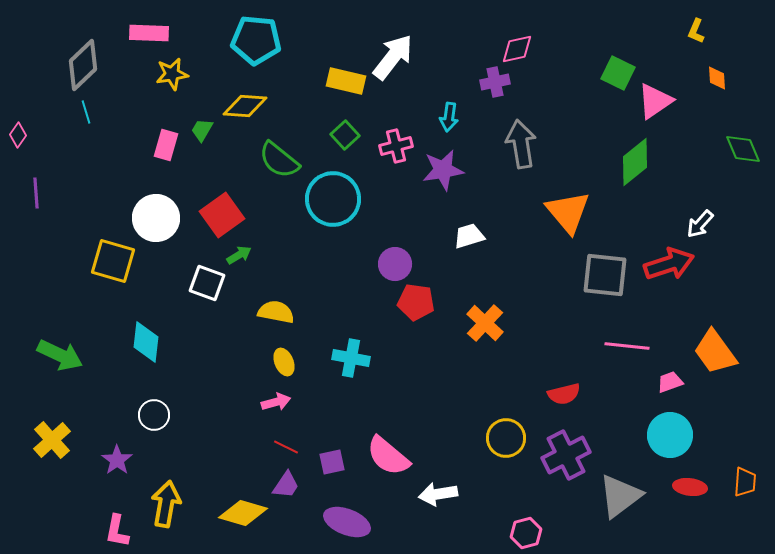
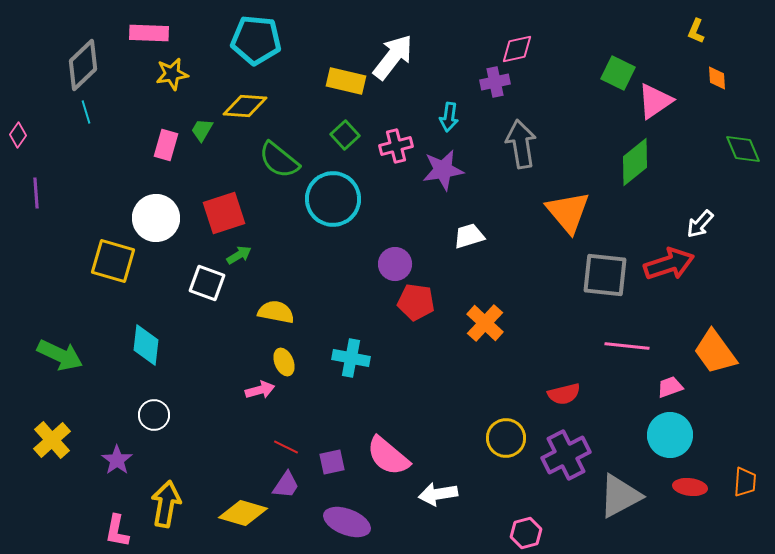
red square at (222, 215): moved 2 px right, 2 px up; rotated 18 degrees clockwise
cyan diamond at (146, 342): moved 3 px down
pink trapezoid at (670, 382): moved 5 px down
pink arrow at (276, 402): moved 16 px left, 12 px up
gray triangle at (620, 496): rotated 9 degrees clockwise
